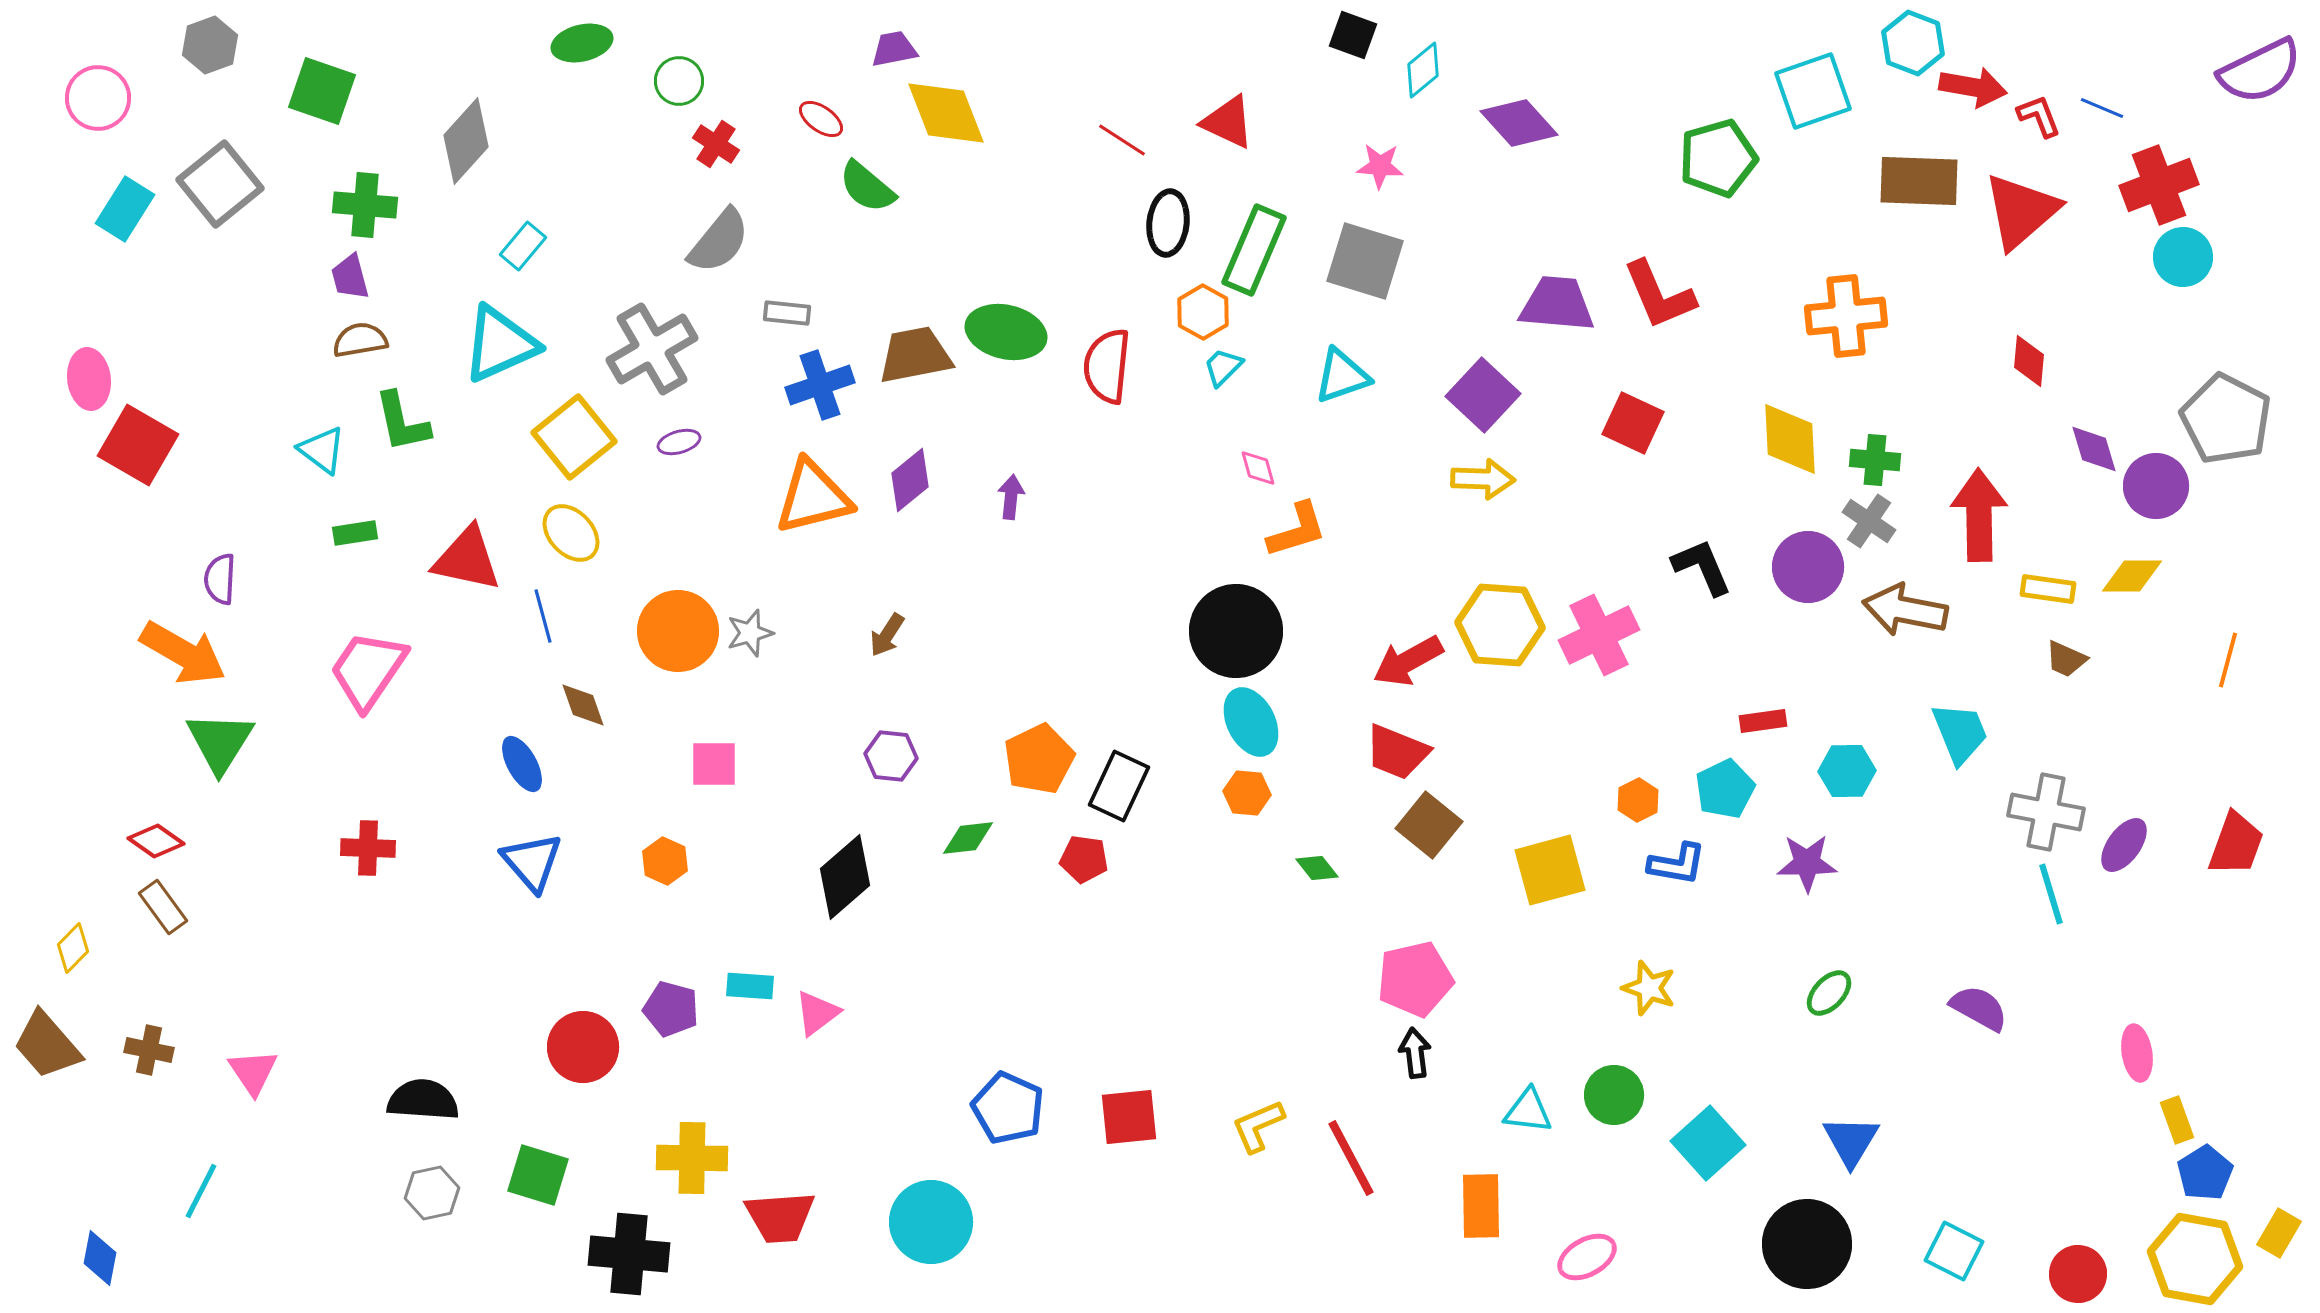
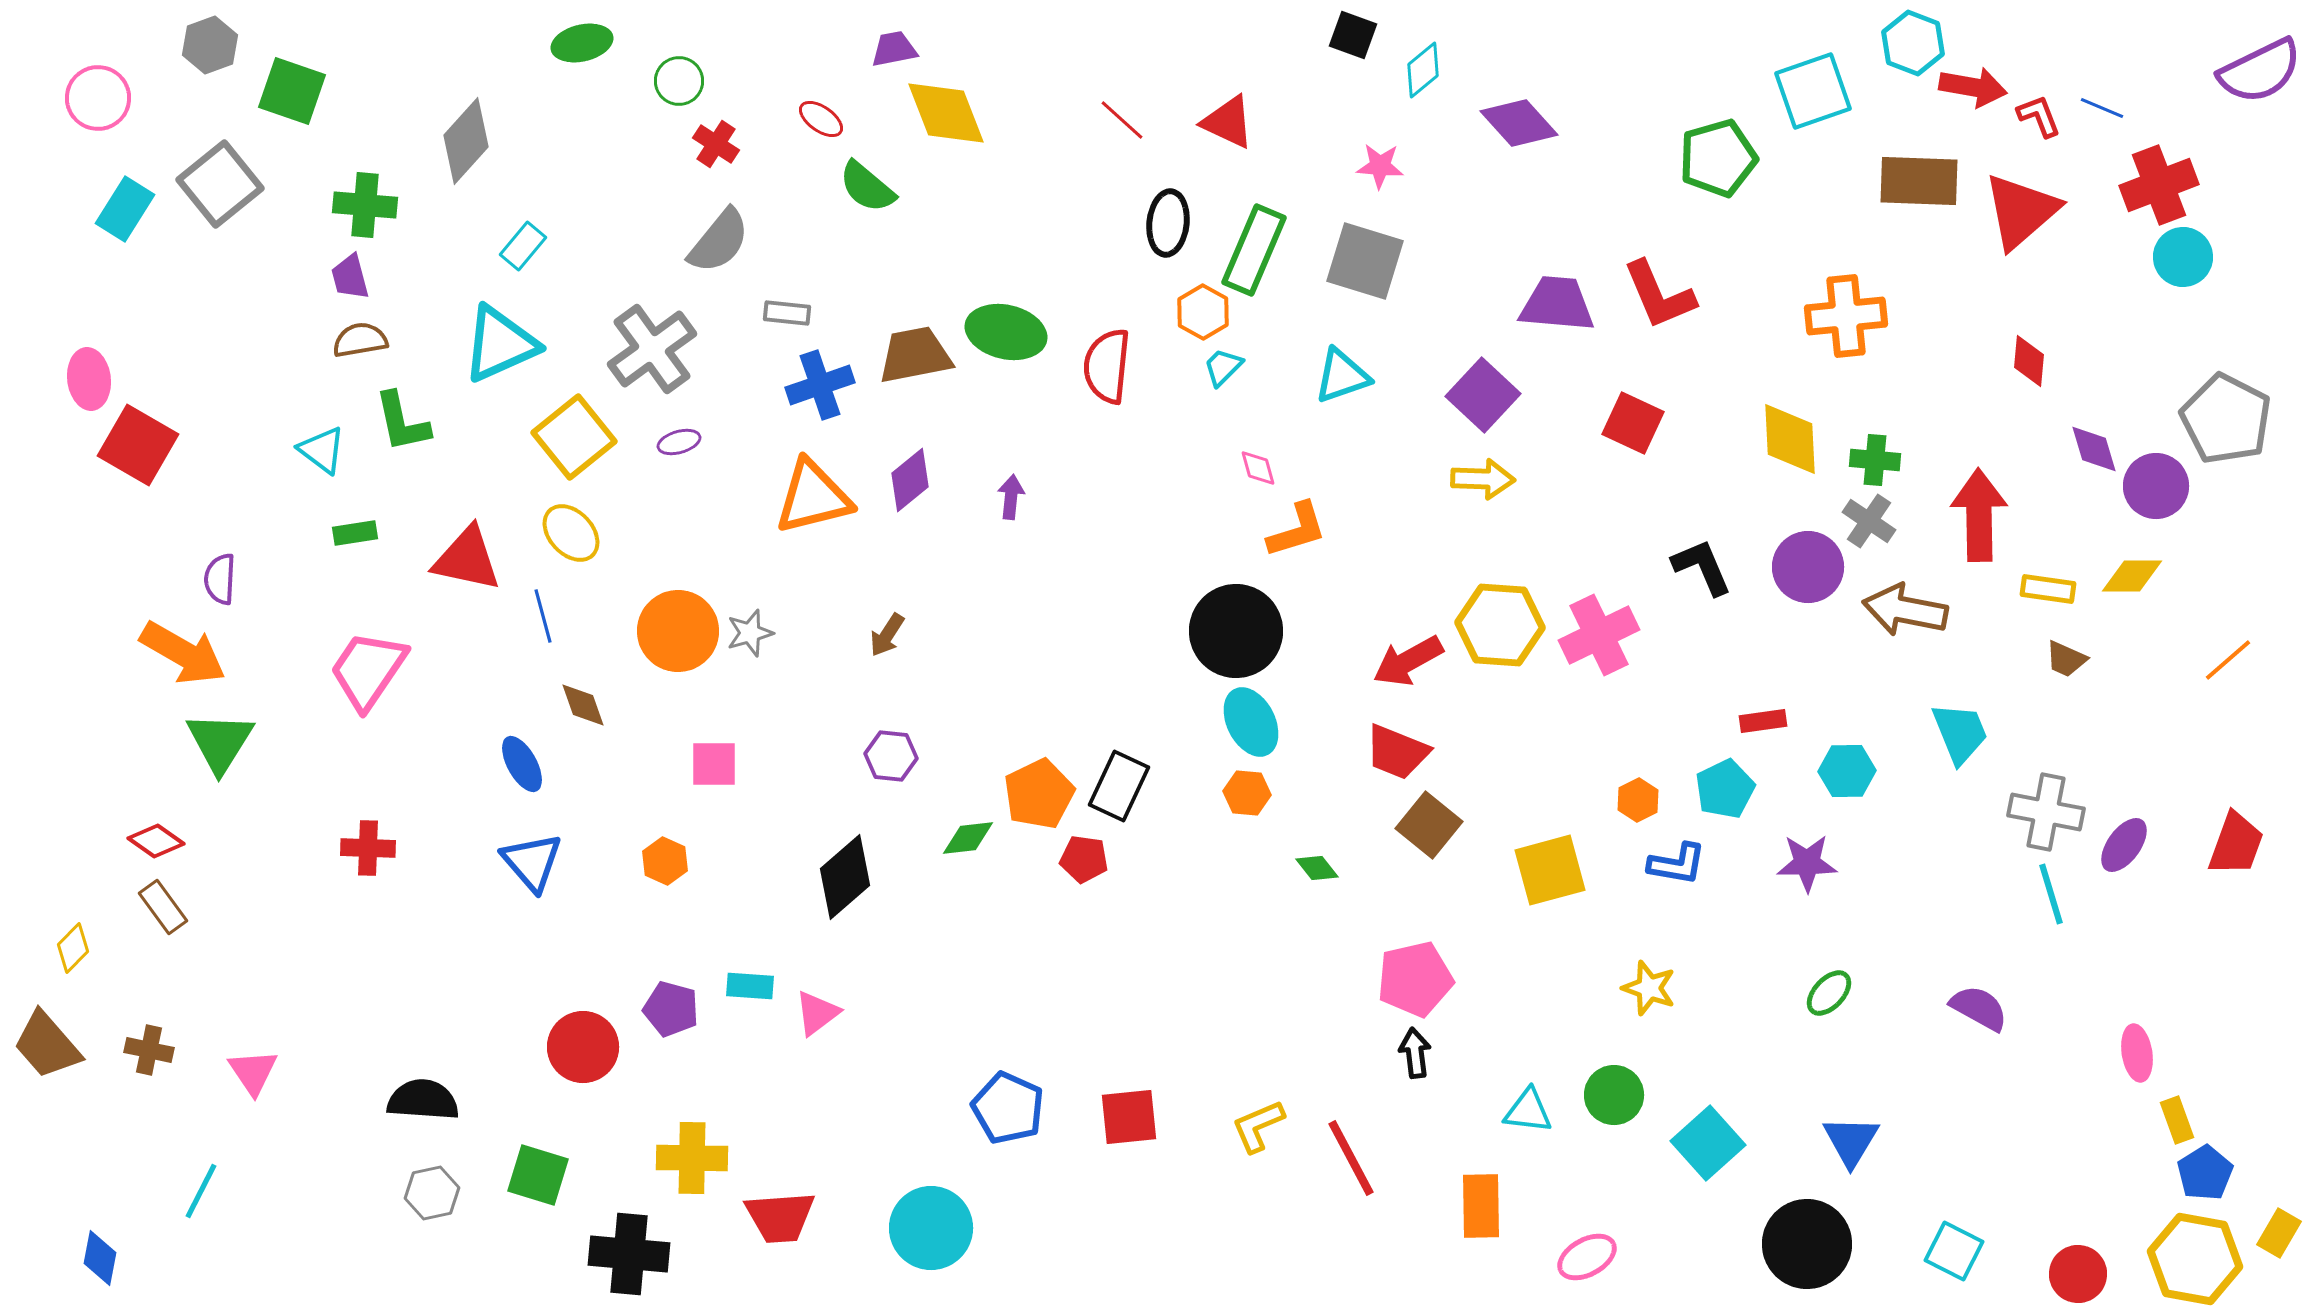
green square at (322, 91): moved 30 px left
red line at (1122, 140): moved 20 px up; rotated 9 degrees clockwise
gray cross at (652, 349): rotated 6 degrees counterclockwise
orange line at (2228, 660): rotated 34 degrees clockwise
orange pentagon at (1039, 759): moved 35 px down
cyan circle at (931, 1222): moved 6 px down
